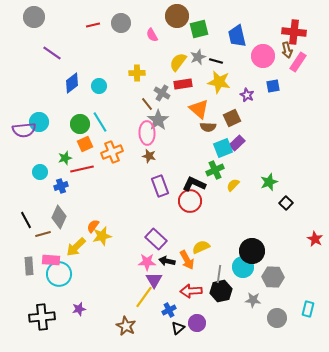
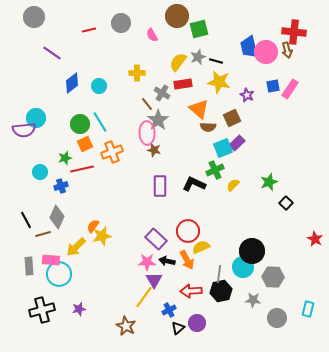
red line at (93, 25): moved 4 px left, 5 px down
blue trapezoid at (237, 36): moved 12 px right, 11 px down
pink circle at (263, 56): moved 3 px right, 4 px up
pink rectangle at (298, 62): moved 8 px left, 27 px down
cyan circle at (39, 122): moved 3 px left, 4 px up
brown star at (149, 156): moved 5 px right, 6 px up
purple rectangle at (160, 186): rotated 20 degrees clockwise
red circle at (190, 201): moved 2 px left, 30 px down
gray diamond at (59, 217): moved 2 px left
black cross at (42, 317): moved 7 px up; rotated 10 degrees counterclockwise
